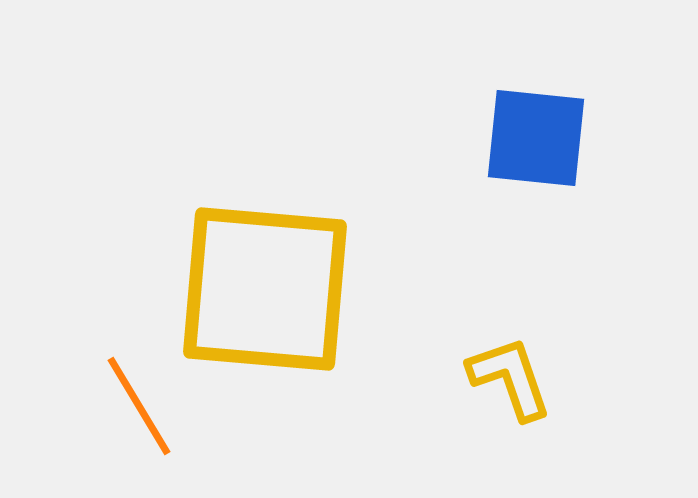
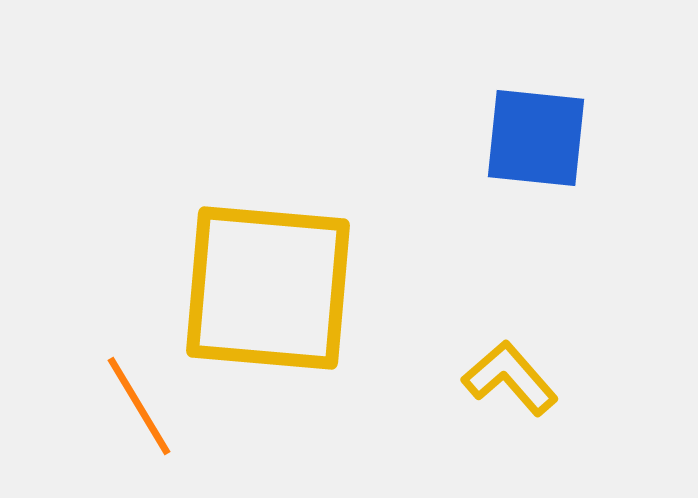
yellow square: moved 3 px right, 1 px up
yellow L-shape: rotated 22 degrees counterclockwise
